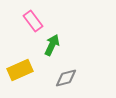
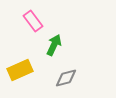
green arrow: moved 2 px right
